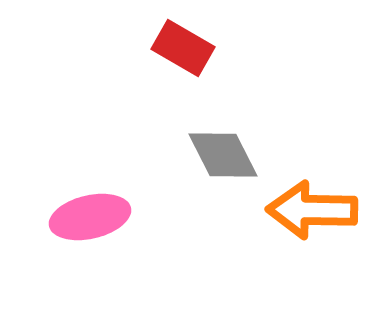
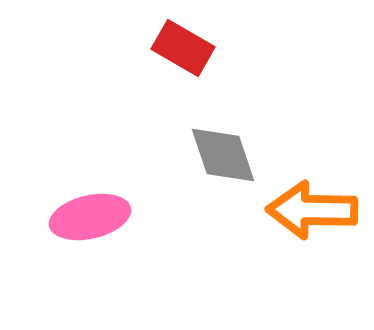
gray diamond: rotated 8 degrees clockwise
